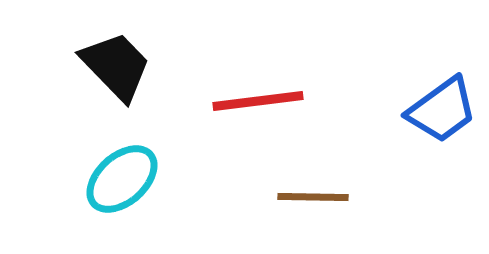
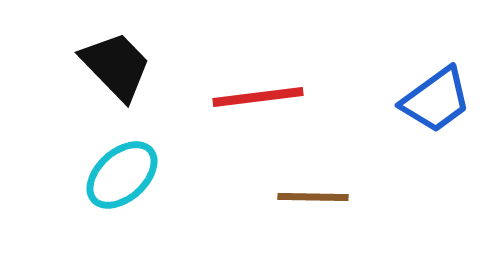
red line: moved 4 px up
blue trapezoid: moved 6 px left, 10 px up
cyan ellipse: moved 4 px up
